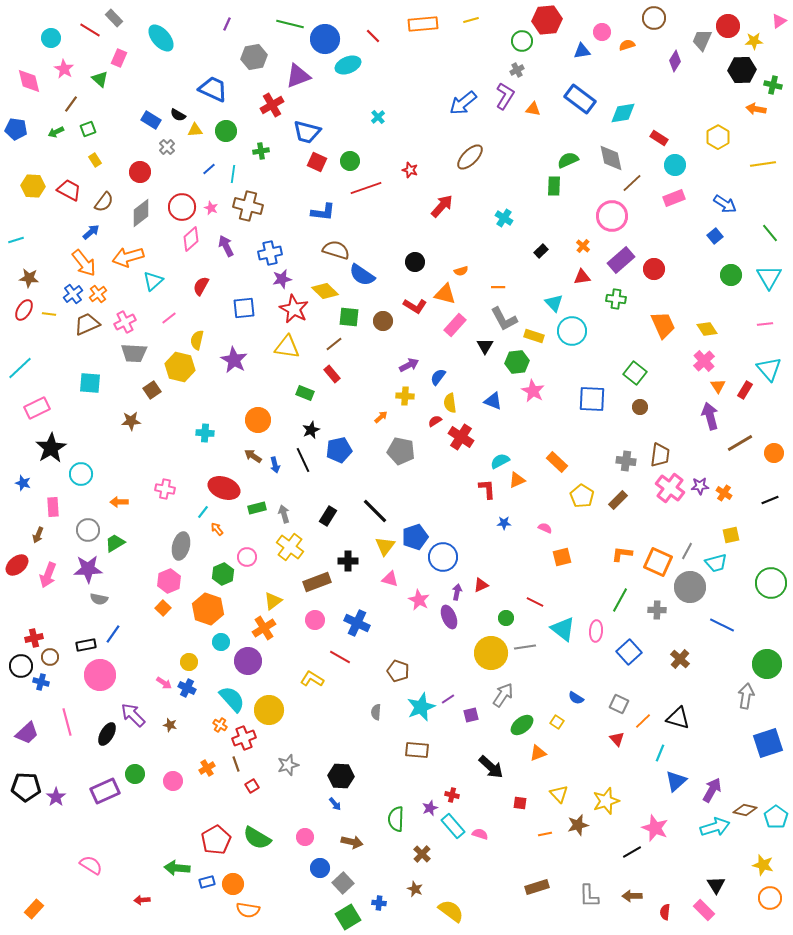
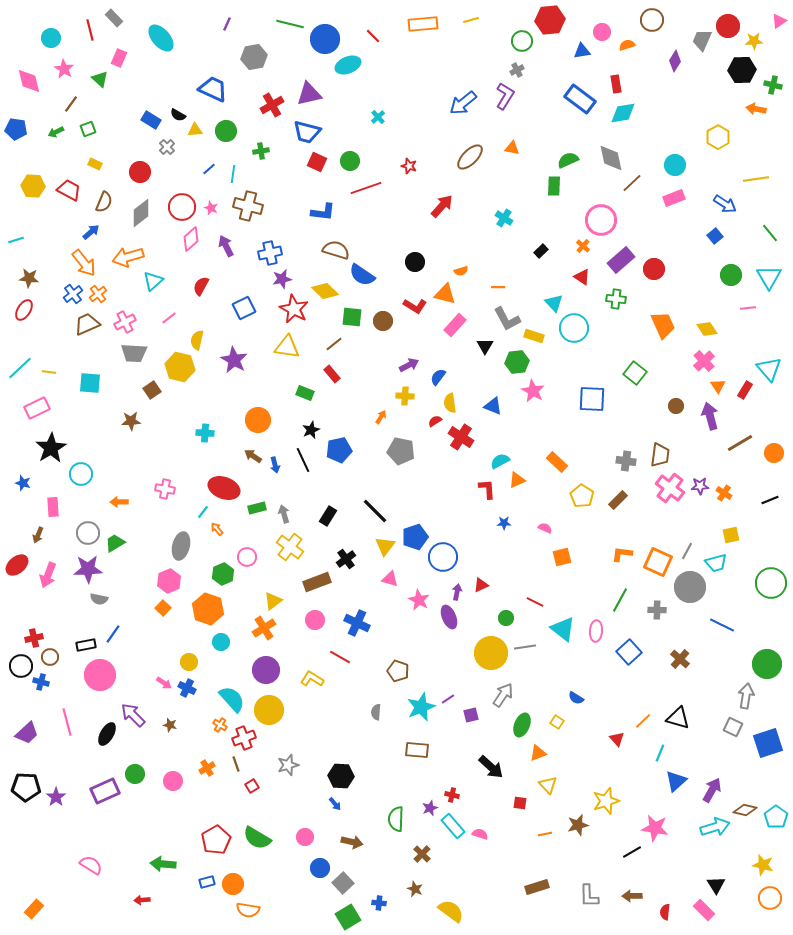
brown circle at (654, 18): moved 2 px left, 2 px down
red hexagon at (547, 20): moved 3 px right
red line at (90, 30): rotated 45 degrees clockwise
purple triangle at (298, 76): moved 11 px right, 18 px down; rotated 8 degrees clockwise
orange triangle at (533, 109): moved 21 px left, 39 px down
red rectangle at (659, 138): moved 43 px left, 54 px up; rotated 48 degrees clockwise
yellow rectangle at (95, 160): moved 4 px down; rotated 32 degrees counterclockwise
yellow line at (763, 164): moved 7 px left, 15 px down
red star at (410, 170): moved 1 px left, 4 px up
brown semicircle at (104, 202): rotated 15 degrees counterclockwise
pink circle at (612, 216): moved 11 px left, 4 px down
red triangle at (582, 277): rotated 42 degrees clockwise
blue square at (244, 308): rotated 20 degrees counterclockwise
yellow line at (49, 314): moved 58 px down
green square at (349, 317): moved 3 px right
gray L-shape at (504, 319): moved 3 px right
pink line at (765, 324): moved 17 px left, 16 px up
cyan circle at (572, 331): moved 2 px right, 3 px up
blue triangle at (493, 401): moved 5 px down
brown circle at (640, 407): moved 36 px right, 1 px up
orange arrow at (381, 417): rotated 16 degrees counterclockwise
gray circle at (88, 530): moved 3 px down
black cross at (348, 561): moved 2 px left, 2 px up; rotated 36 degrees counterclockwise
purple circle at (248, 661): moved 18 px right, 9 px down
gray square at (619, 704): moved 114 px right, 23 px down
green ellipse at (522, 725): rotated 30 degrees counterclockwise
yellow triangle at (559, 794): moved 11 px left, 9 px up
pink star at (655, 828): rotated 12 degrees counterclockwise
green arrow at (177, 868): moved 14 px left, 4 px up
